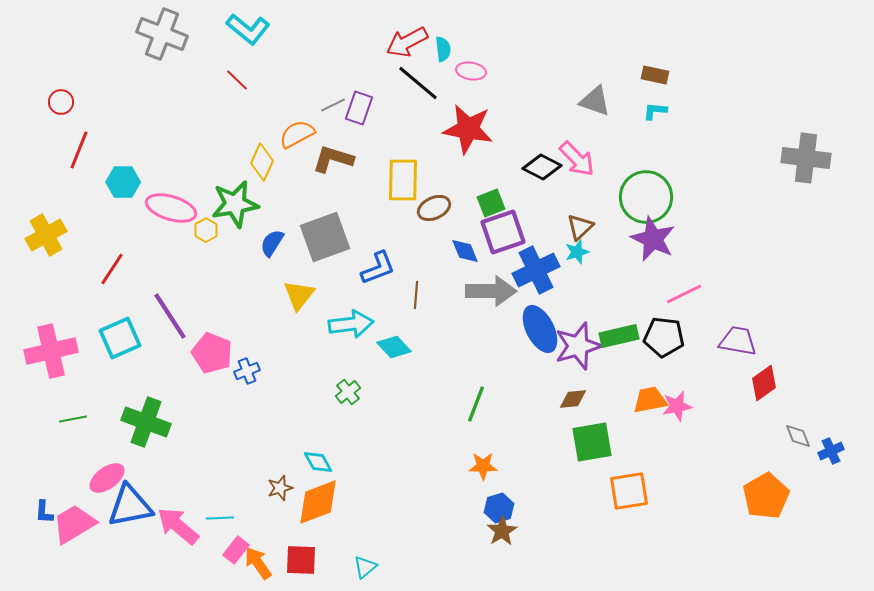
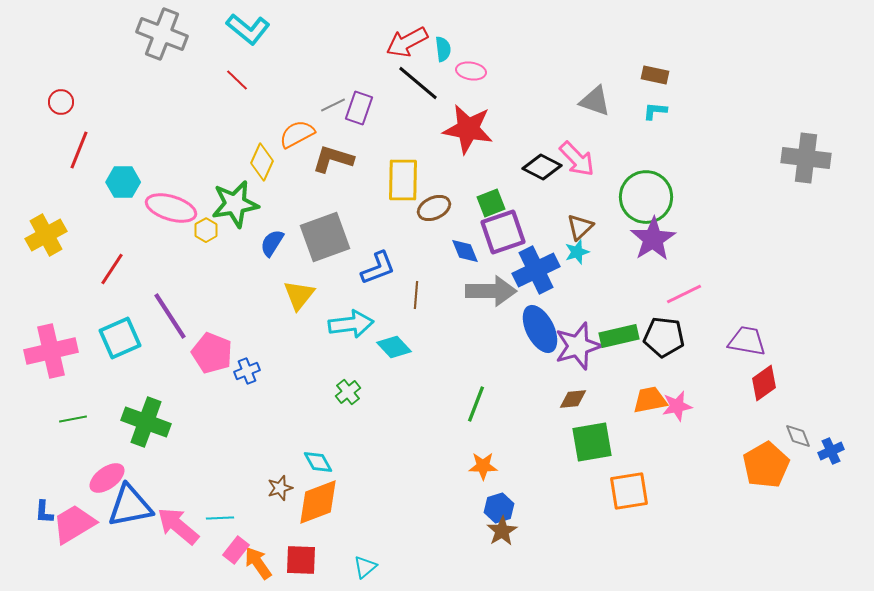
purple star at (653, 239): rotated 15 degrees clockwise
purple trapezoid at (738, 341): moved 9 px right
orange pentagon at (766, 496): moved 31 px up
